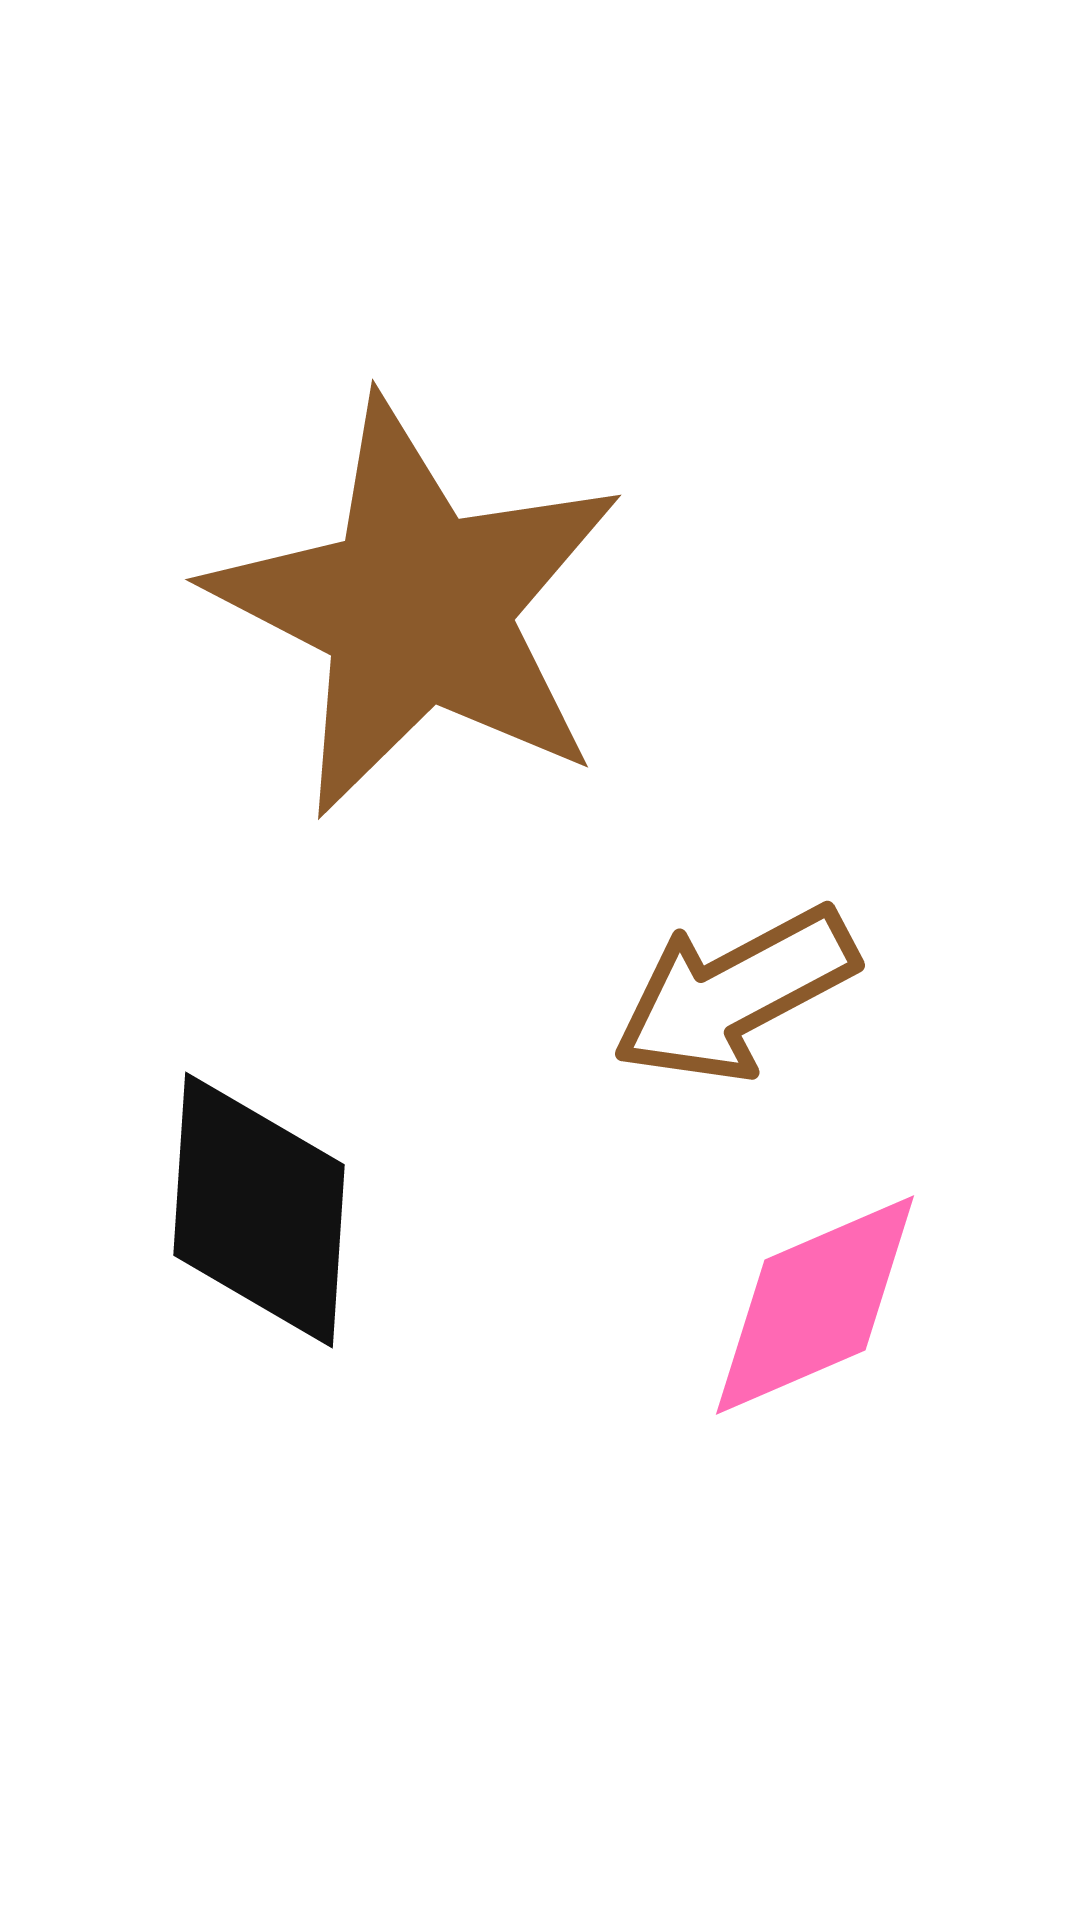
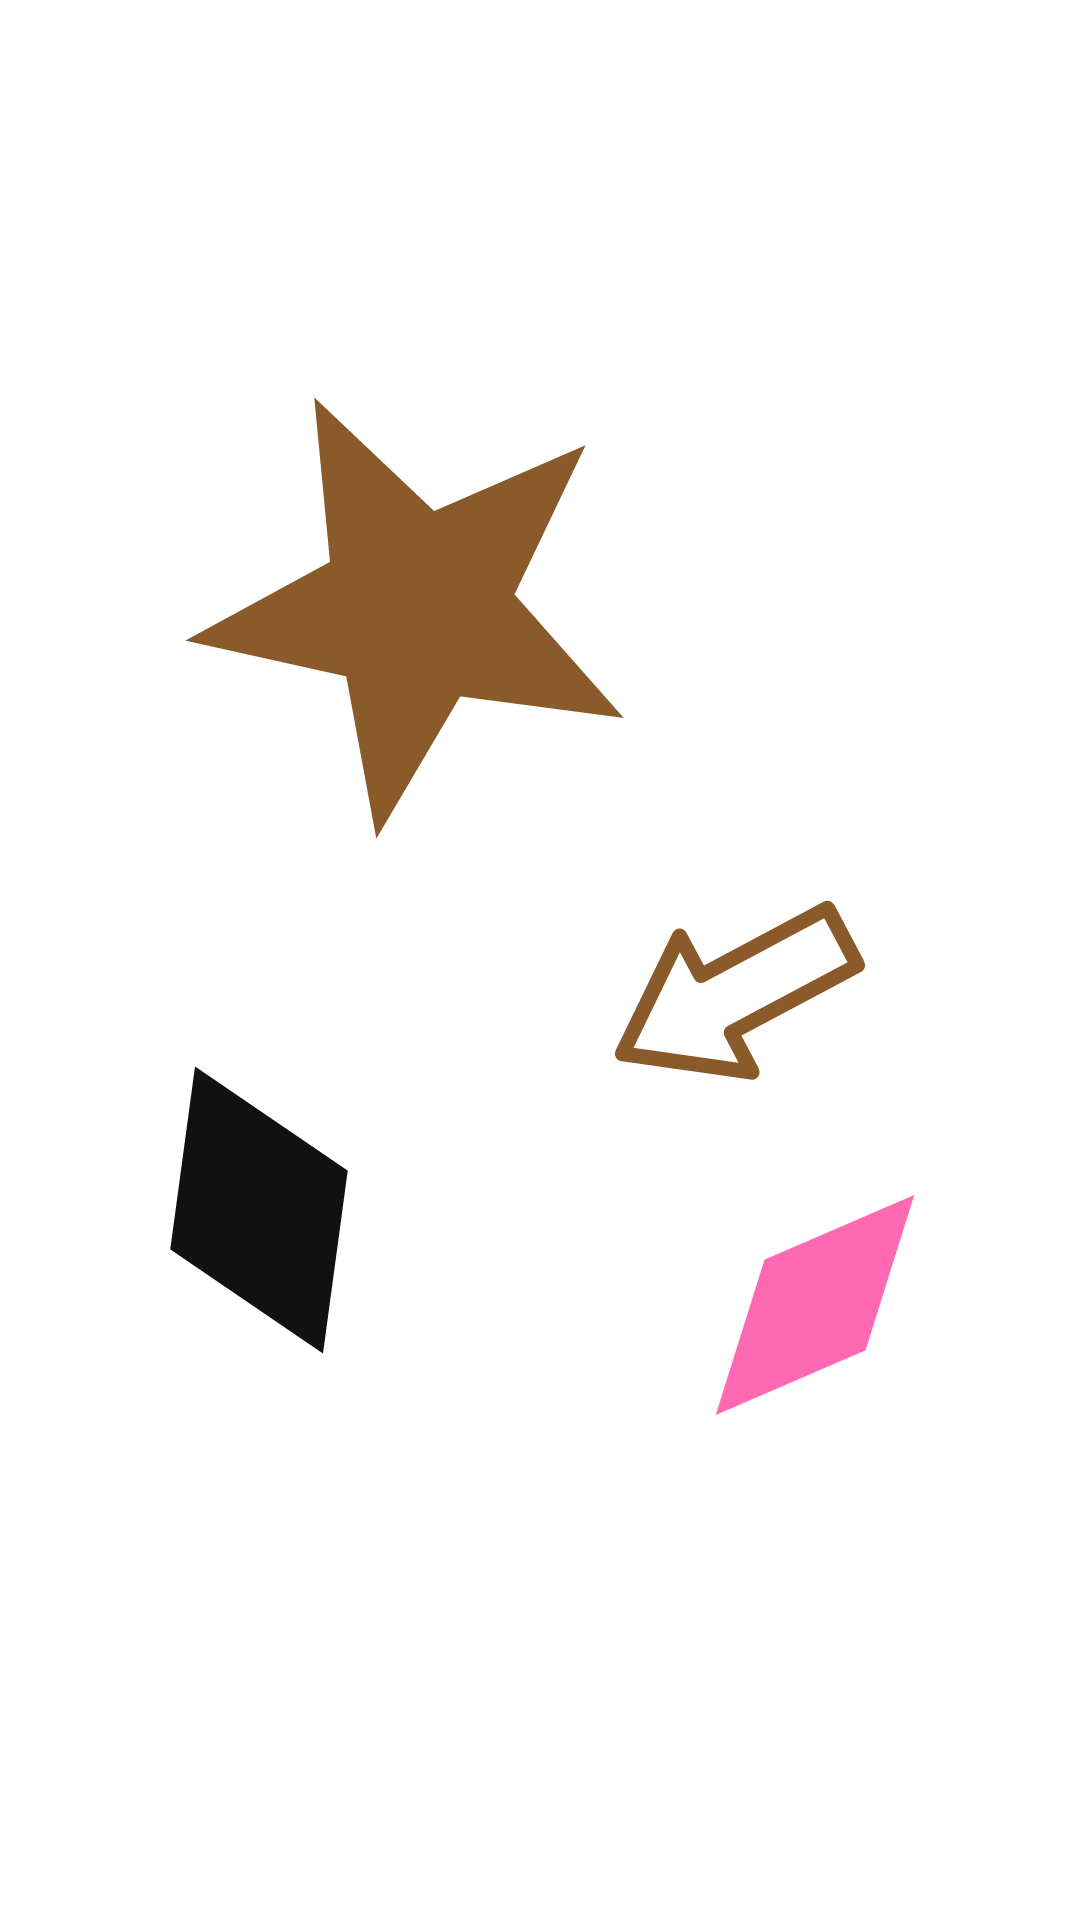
brown star: rotated 15 degrees counterclockwise
black diamond: rotated 4 degrees clockwise
